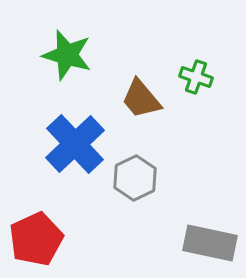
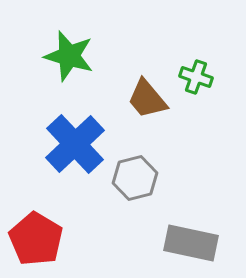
green star: moved 2 px right, 1 px down
brown trapezoid: moved 6 px right
gray hexagon: rotated 12 degrees clockwise
red pentagon: rotated 16 degrees counterclockwise
gray rectangle: moved 19 px left
